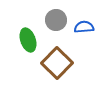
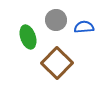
green ellipse: moved 3 px up
